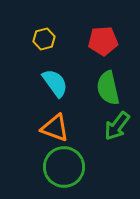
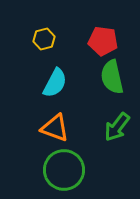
red pentagon: rotated 12 degrees clockwise
cyan semicircle: rotated 64 degrees clockwise
green semicircle: moved 4 px right, 11 px up
green arrow: moved 1 px down
green circle: moved 3 px down
